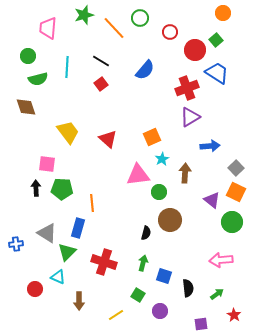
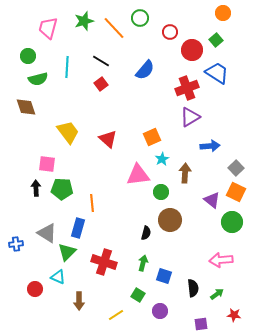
green star at (84, 15): moved 6 px down
pink trapezoid at (48, 28): rotated 10 degrees clockwise
red circle at (195, 50): moved 3 px left
green circle at (159, 192): moved 2 px right
black semicircle at (188, 288): moved 5 px right
red star at (234, 315): rotated 24 degrees counterclockwise
